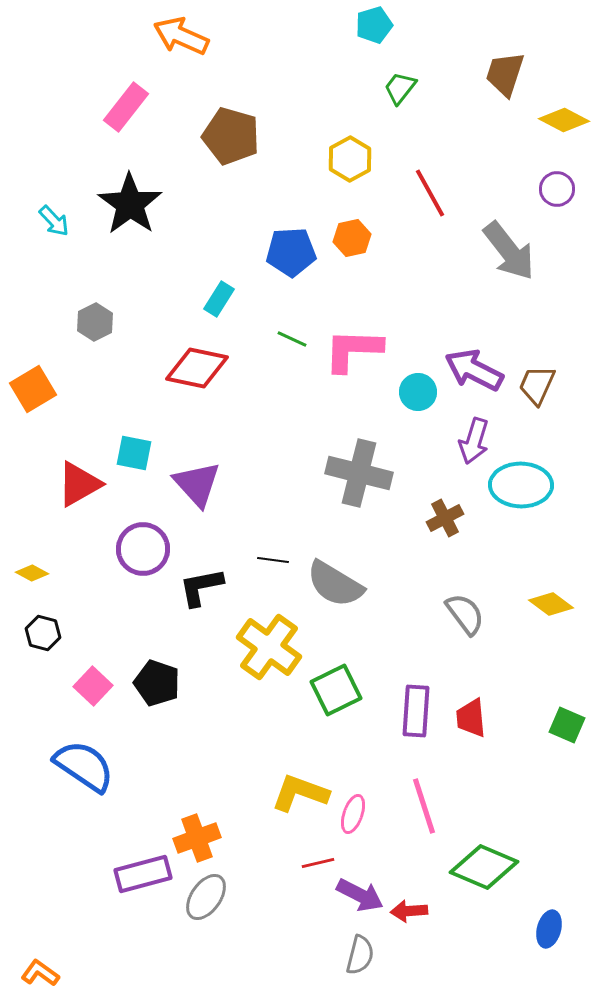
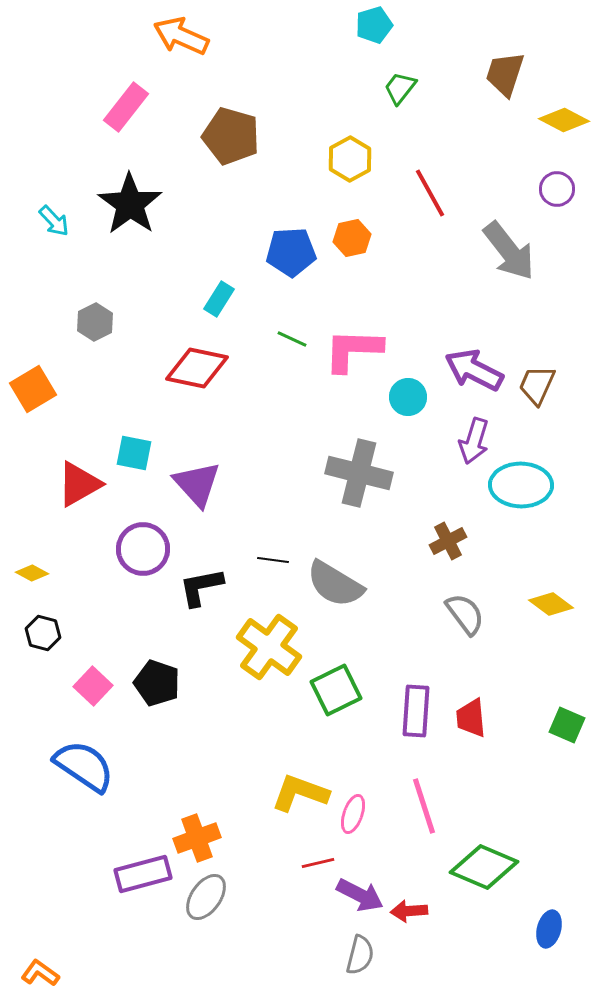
cyan circle at (418, 392): moved 10 px left, 5 px down
brown cross at (445, 518): moved 3 px right, 23 px down
